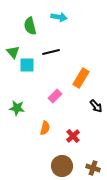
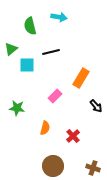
green triangle: moved 2 px left, 3 px up; rotated 32 degrees clockwise
brown circle: moved 9 px left
